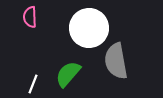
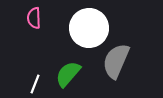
pink semicircle: moved 4 px right, 1 px down
gray semicircle: rotated 33 degrees clockwise
white line: moved 2 px right
